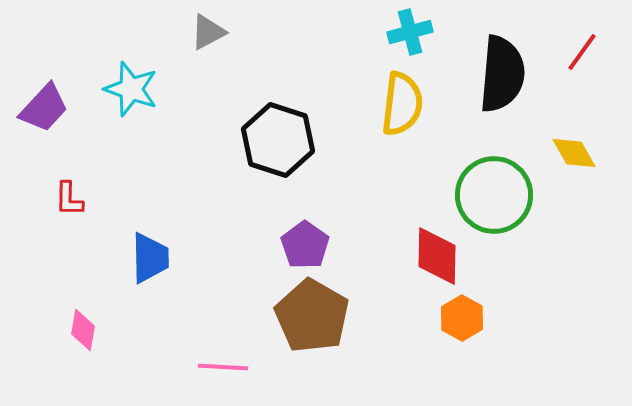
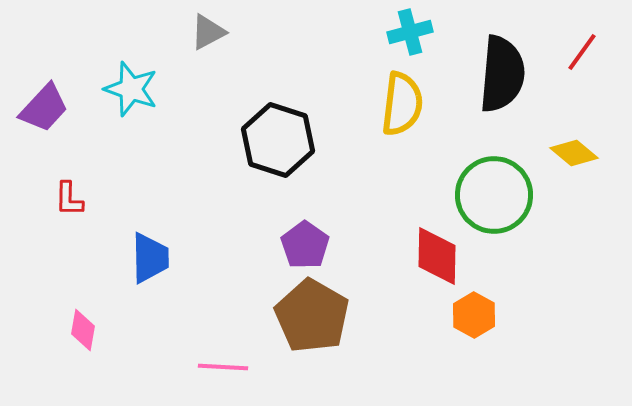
yellow diamond: rotated 21 degrees counterclockwise
orange hexagon: moved 12 px right, 3 px up
